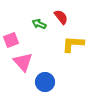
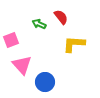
yellow L-shape: moved 1 px right
pink triangle: moved 1 px left, 3 px down
